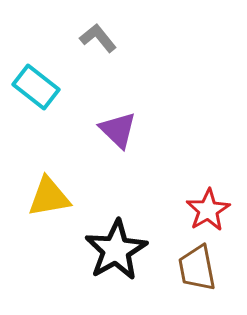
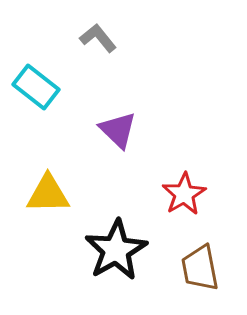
yellow triangle: moved 1 px left, 3 px up; rotated 9 degrees clockwise
red star: moved 24 px left, 16 px up
brown trapezoid: moved 3 px right
